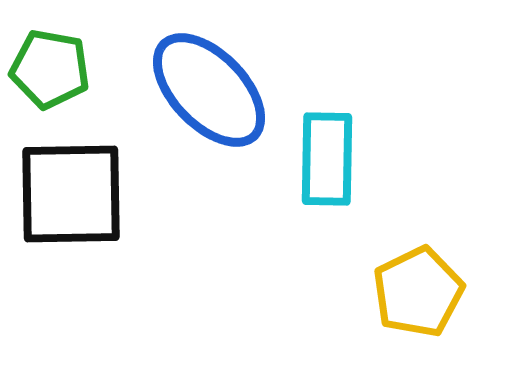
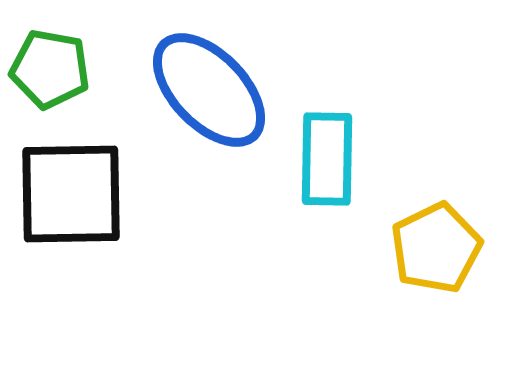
yellow pentagon: moved 18 px right, 44 px up
